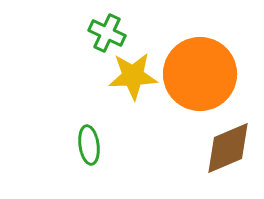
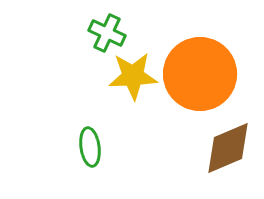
green ellipse: moved 1 px right, 2 px down
